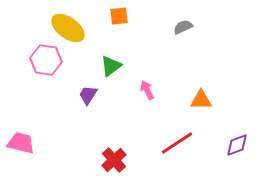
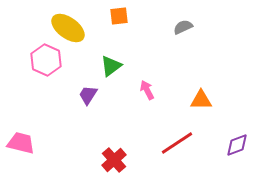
pink hexagon: rotated 16 degrees clockwise
